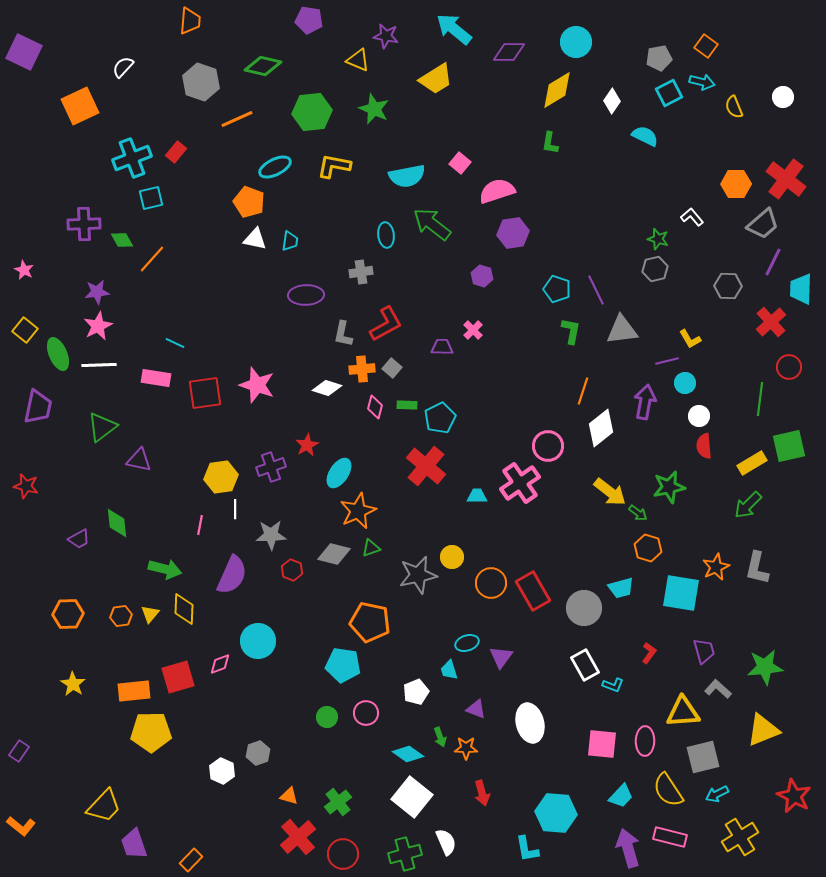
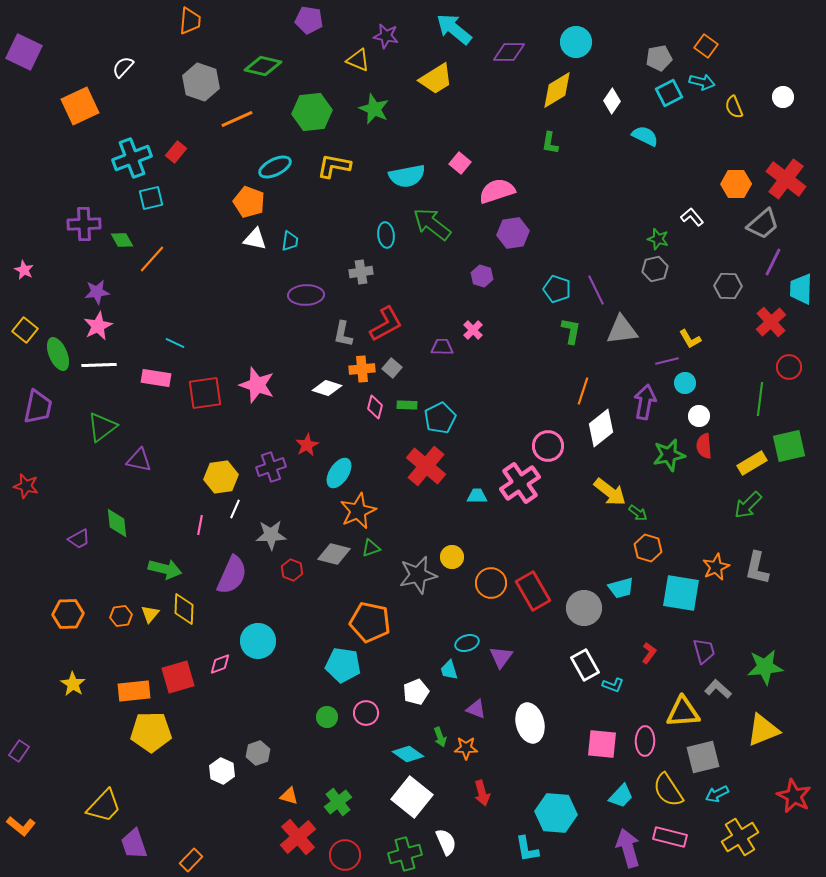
green star at (669, 487): moved 32 px up
white line at (235, 509): rotated 24 degrees clockwise
red circle at (343, 854): moved 2 px right, 1 px down
